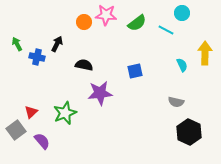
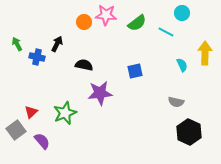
cyan line: moved 2 px down
